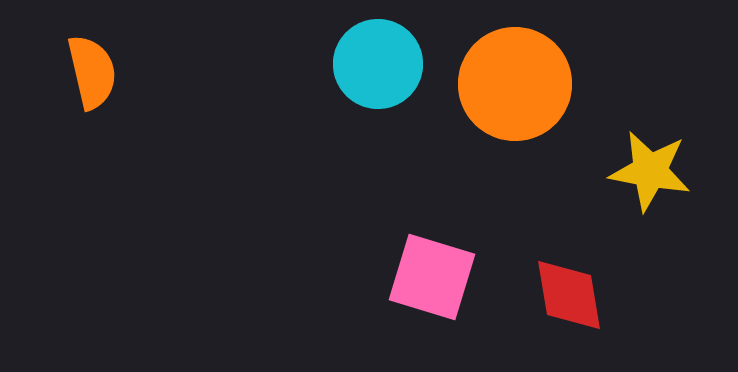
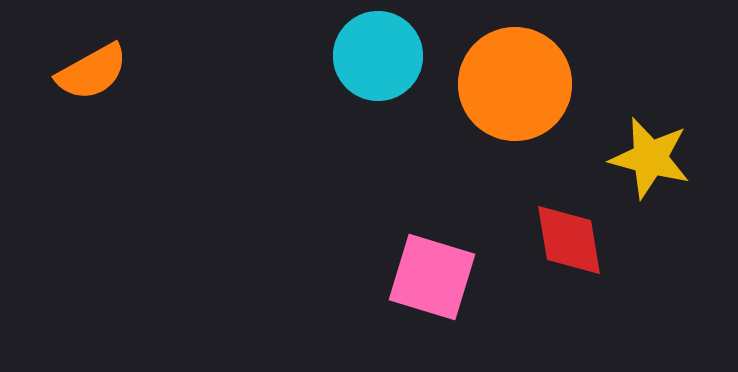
cyan circle: moved 8 px up
orange semicircle: rotated 74 degrees clockwise
yellow star: moved 13 px up; rotated 4 degrees clockwise
red diamond: moved 55 px up
